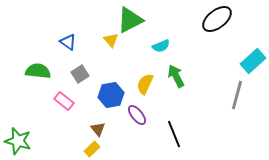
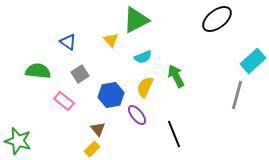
green triangle: moved 6 px right
cyan semicircle: moved 18 px left, 11 px down
yellow semicircle: moved 3 px down
